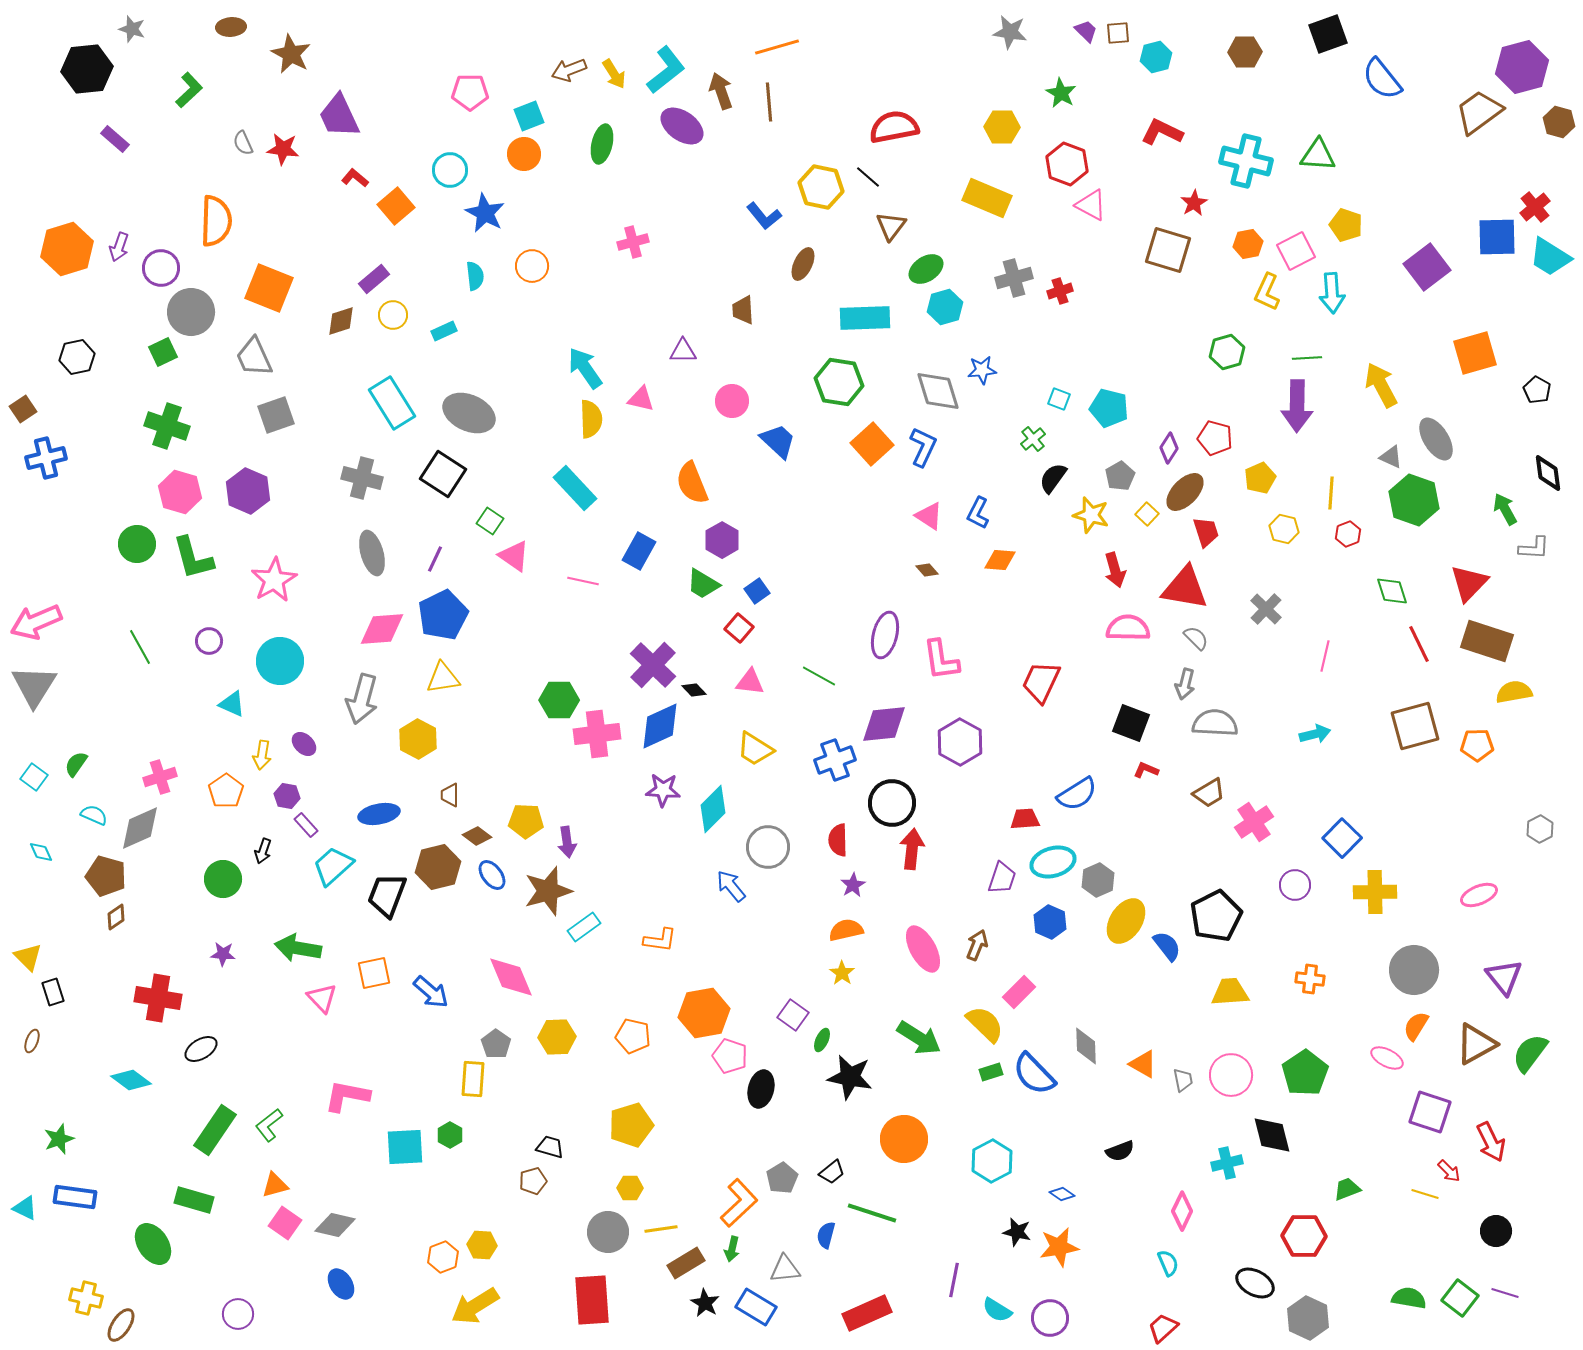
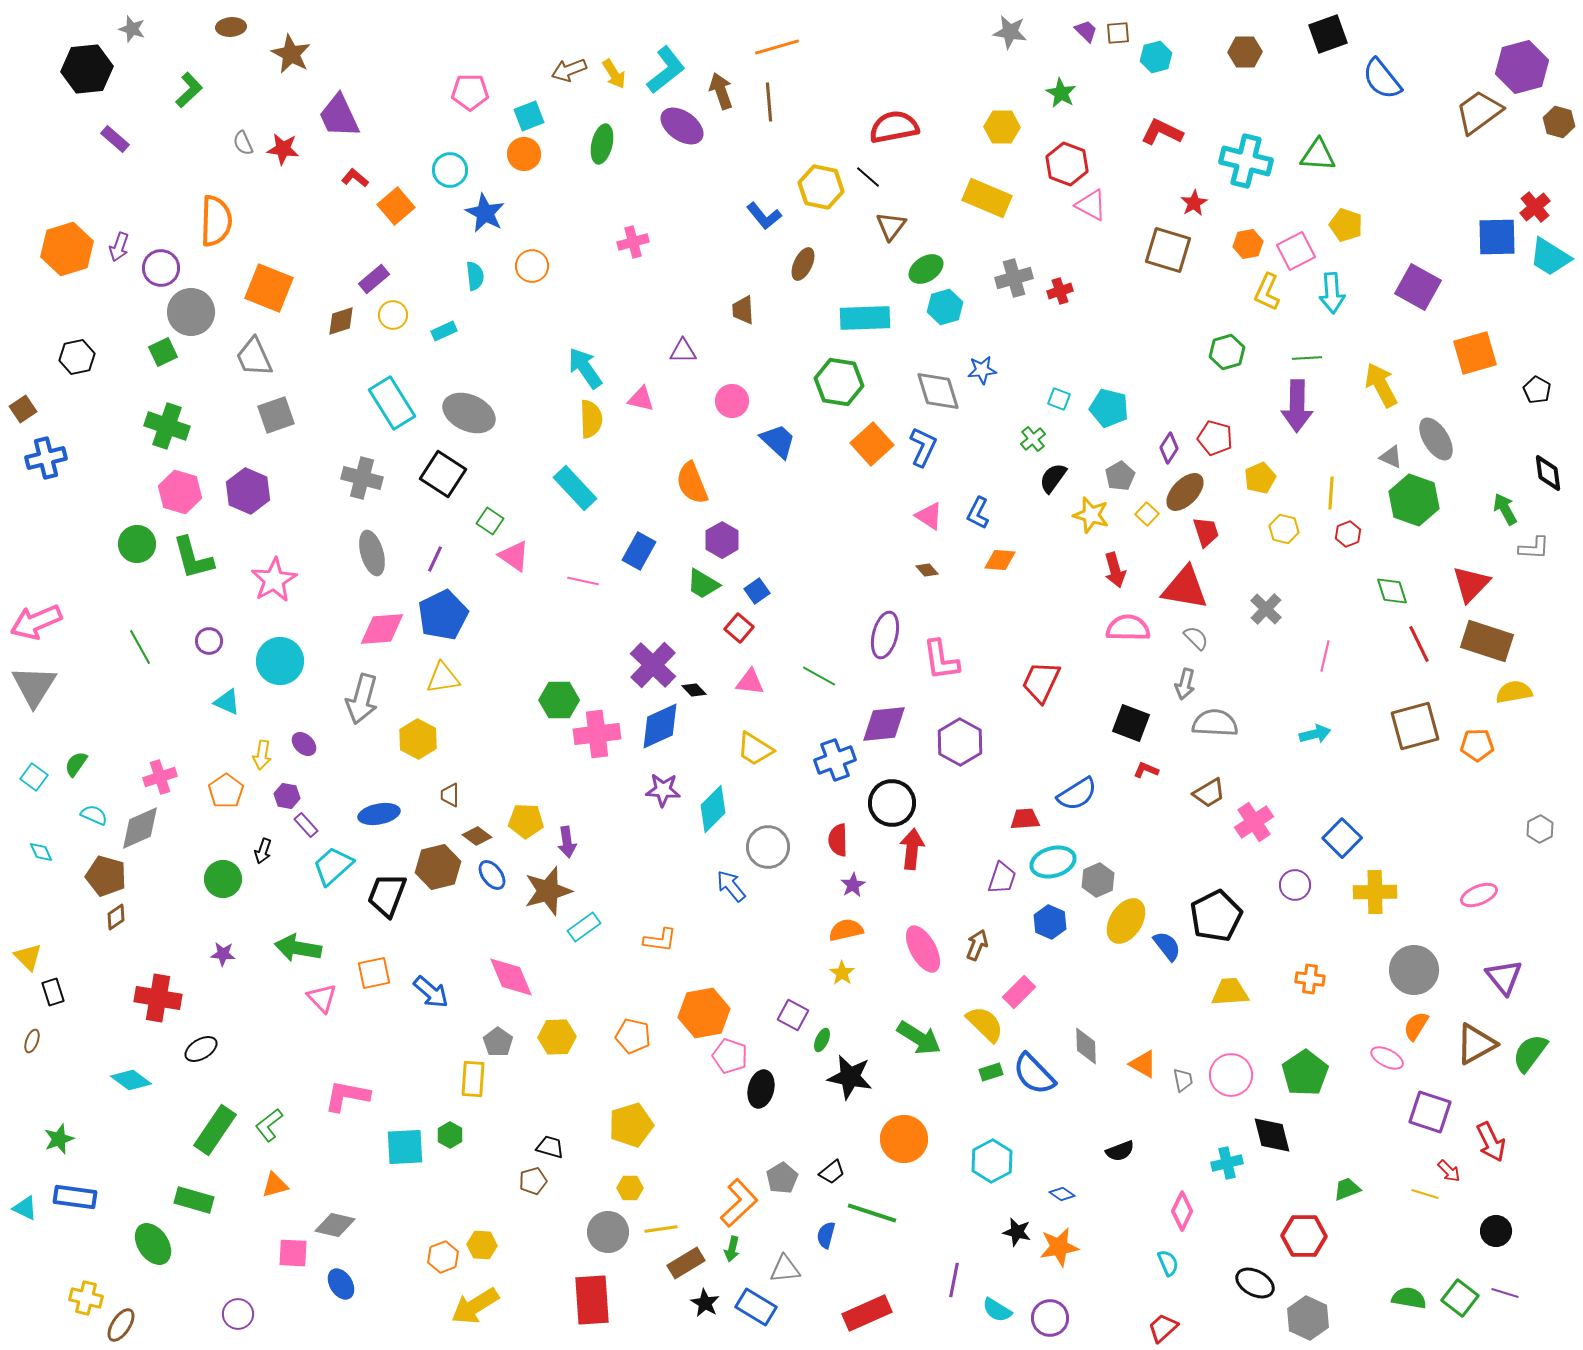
purple square at (1427, 267): moved 9 px left, 20 px down; rotated 24 degrees counterclockwise
red triangle at (1469, 583): moved 2 px right, 1 px down
cyan triangle at (232, 704): moved 5 px left, 2 px up
purple square at (793, 1015): rotated 8 degrees counterclockwise
gray pentagon at (496, 1044): moved 2 px right, 2 px up
pink square at (285, 1223): moved 8 px right, 30 px down; rotated 32 degrees counterclockwise
